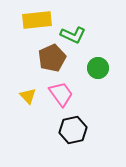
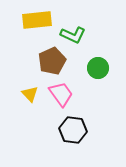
brown pentagon: moved 3 px down
yellow triangle: moved 2 px right, 2 px up
black hexagon: rotated 20 degrees clockwise
